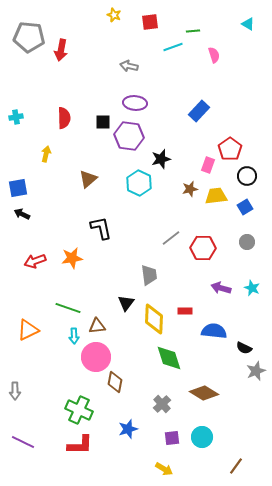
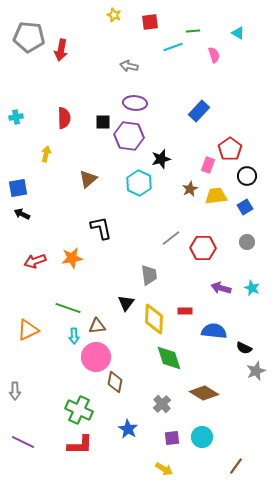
cyan triangle at (248, 24): moved 10 px left, 9 px down
brown star at (190, 189): rotated 14 degrees counterclockwise
blue star at (128, 429): rotated 24 degrees counterclockwise
